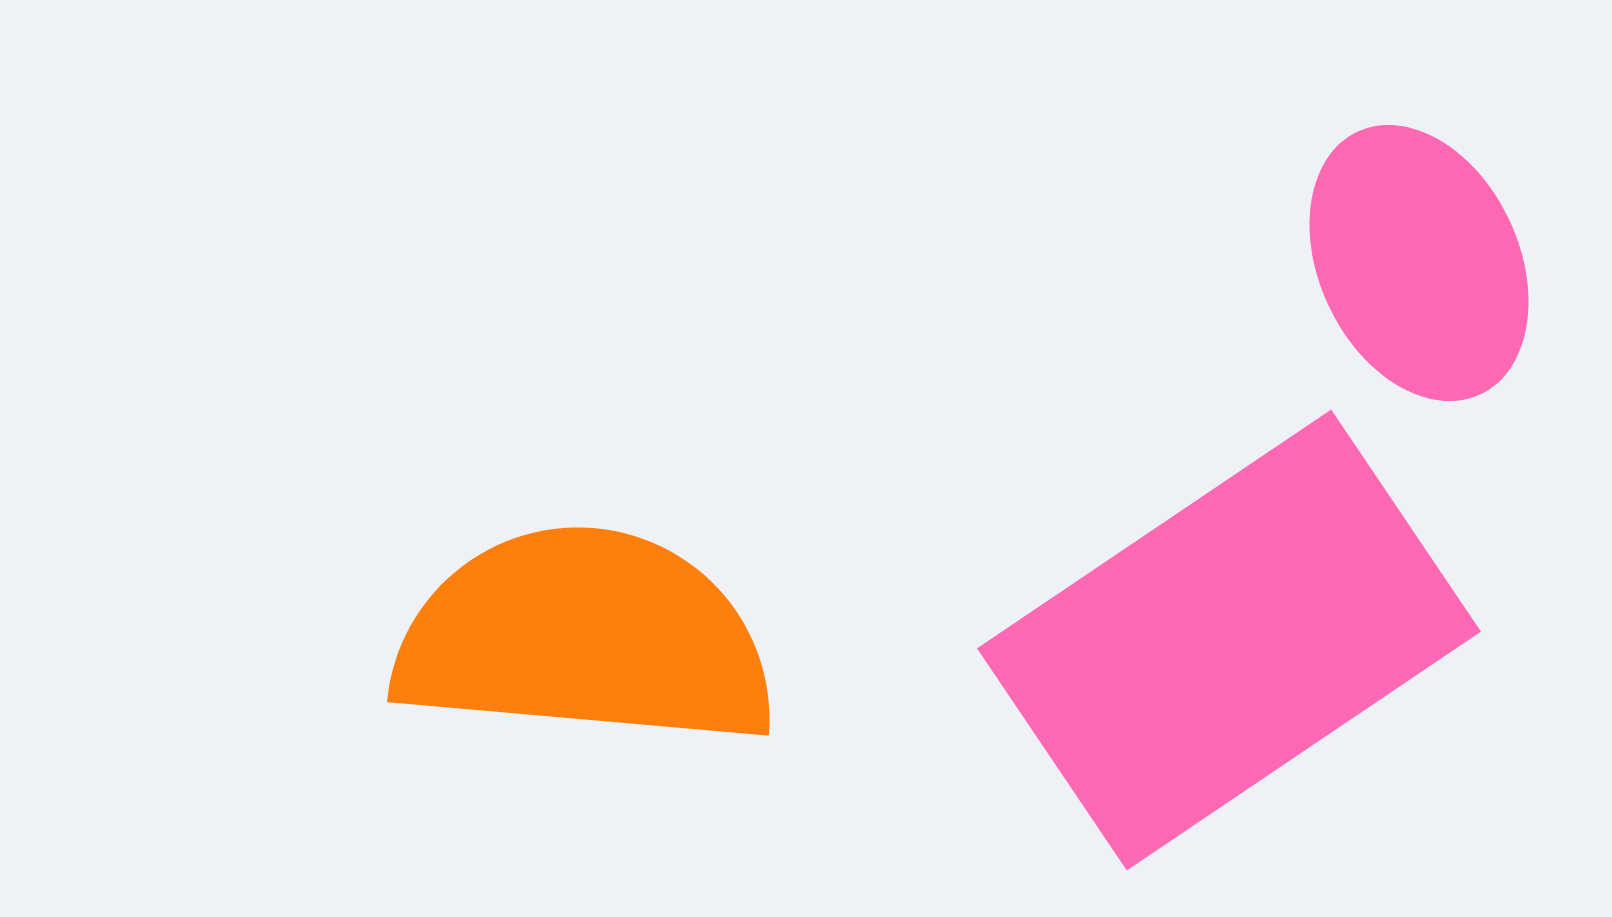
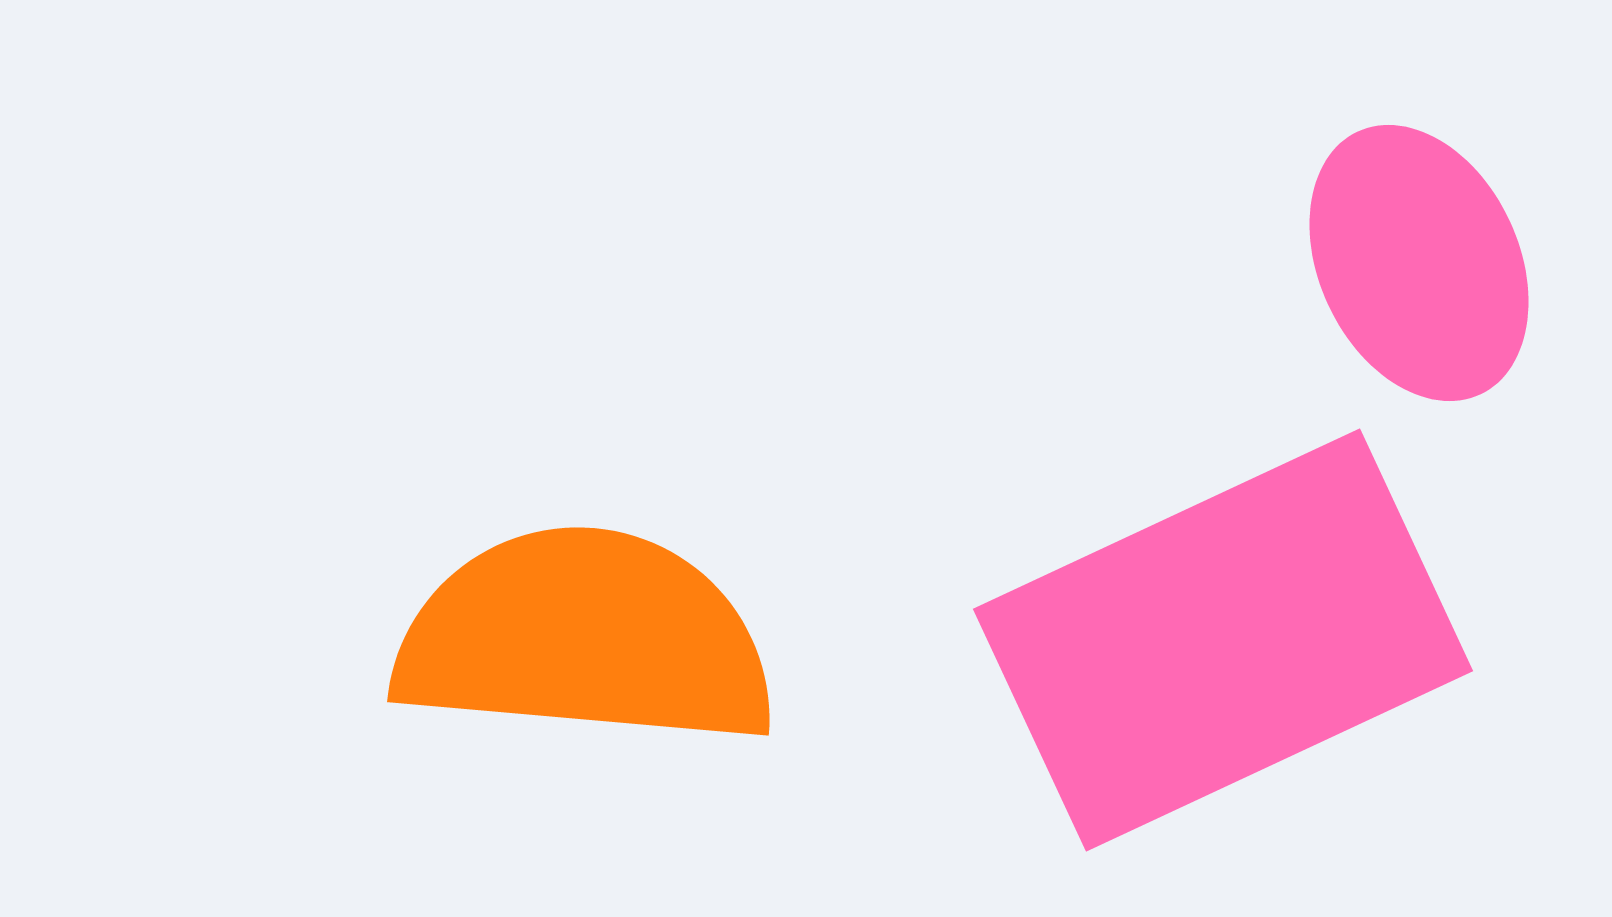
pink rectangle: moved 6 px left; rotated 9 degrees clockwise
